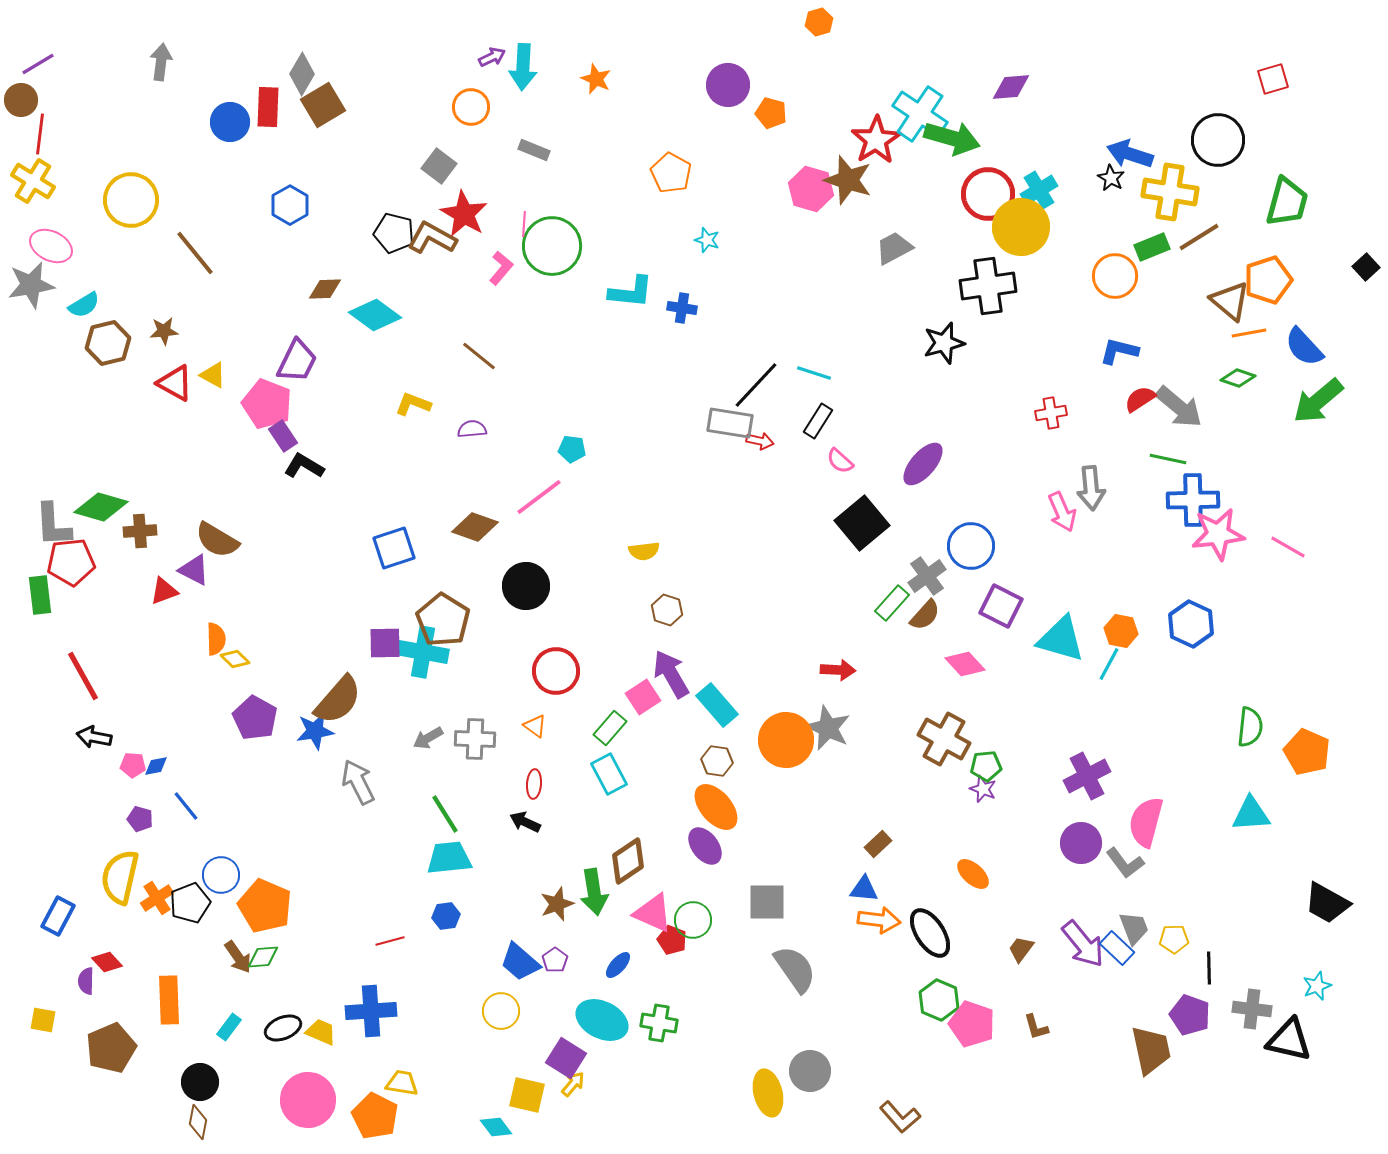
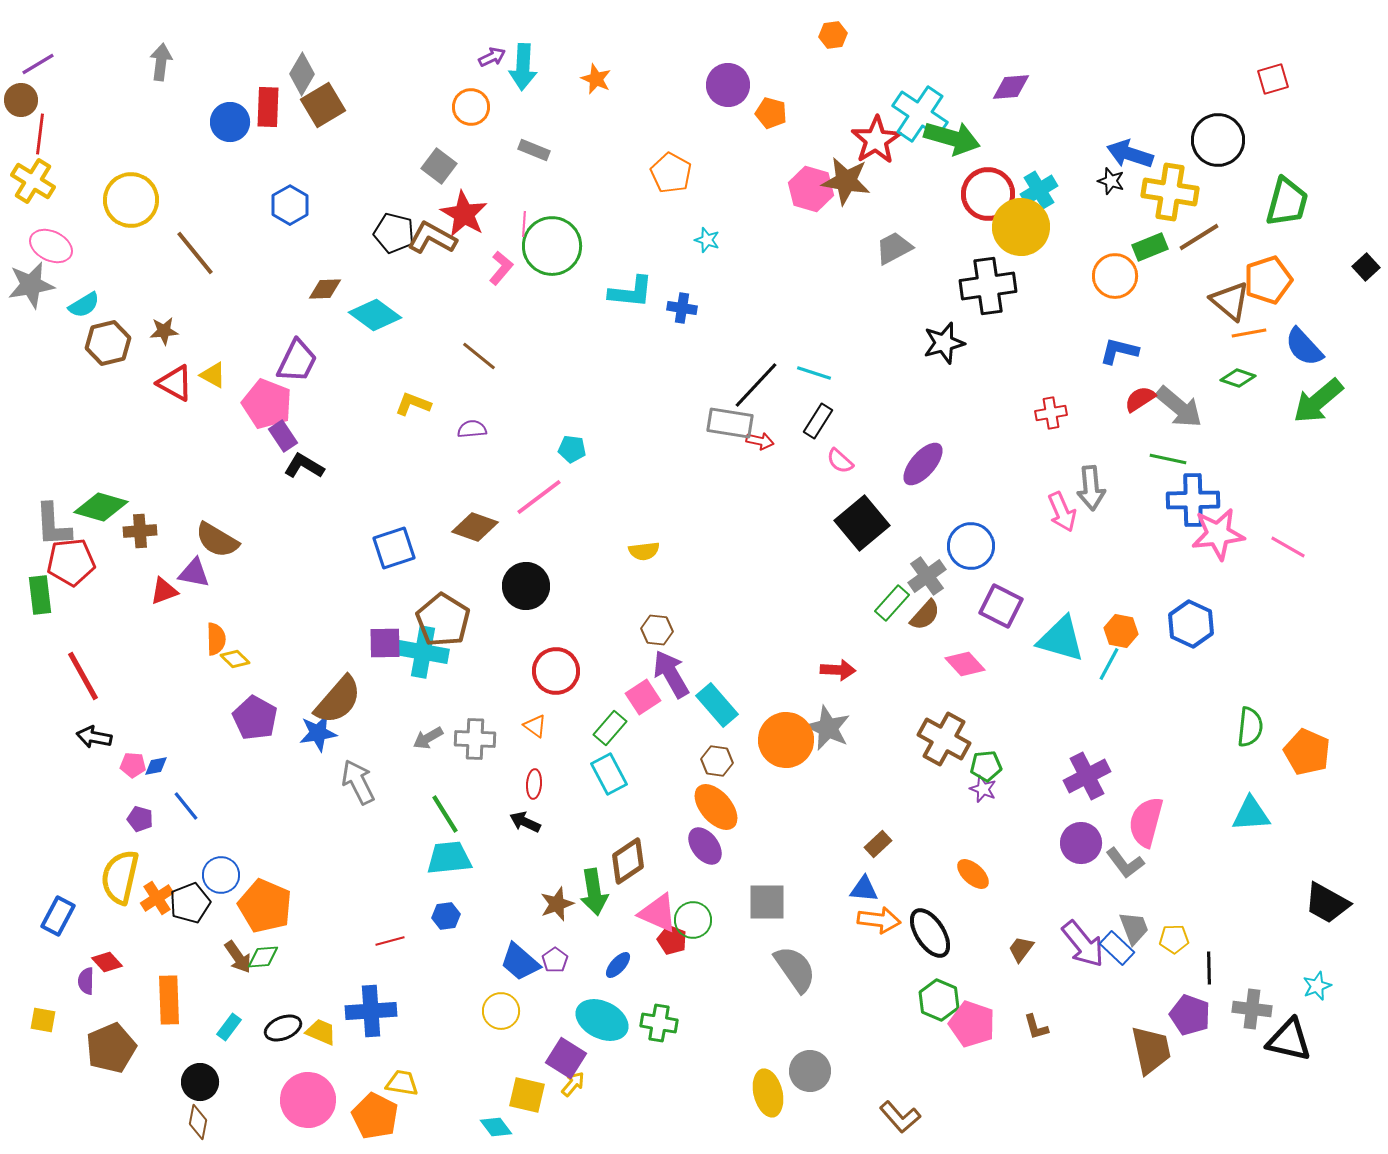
orange hexagon at (819, 22): moved 14 px right, 13 px down; rotated 8 degrees clockwise
black star at (1111, 178): moved 3 px down; rotated 12 degrees counterclockwise
brown star at (848, 180): moved 2 px left, 1 px down; rotated 9 degrees counterclockwise
green rectangle at (1152, 247): moved 2 px left
purple triangle at (194, 570): moved 3 px down; rotated 16 degrees counterclockwise
brown hexagon at (667, 610): moved 10 px left, 20 px down; rotated 12 degrees counterclockwise
blue star at (315, 731): moved 3 px right, 2 px down
pink triangle at (653, 913): moved 5 px right
